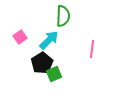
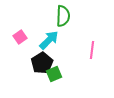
pink line: moved 1 px down
